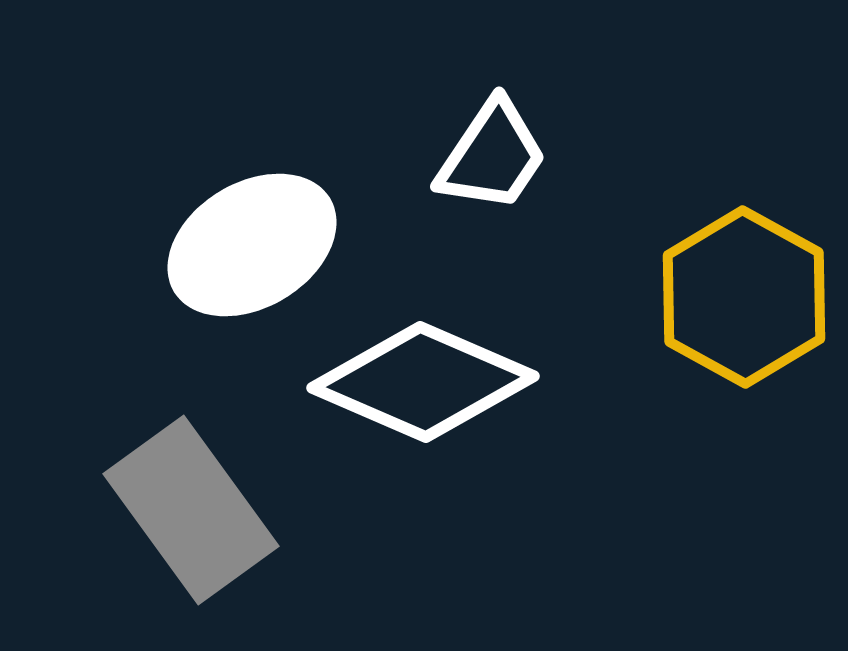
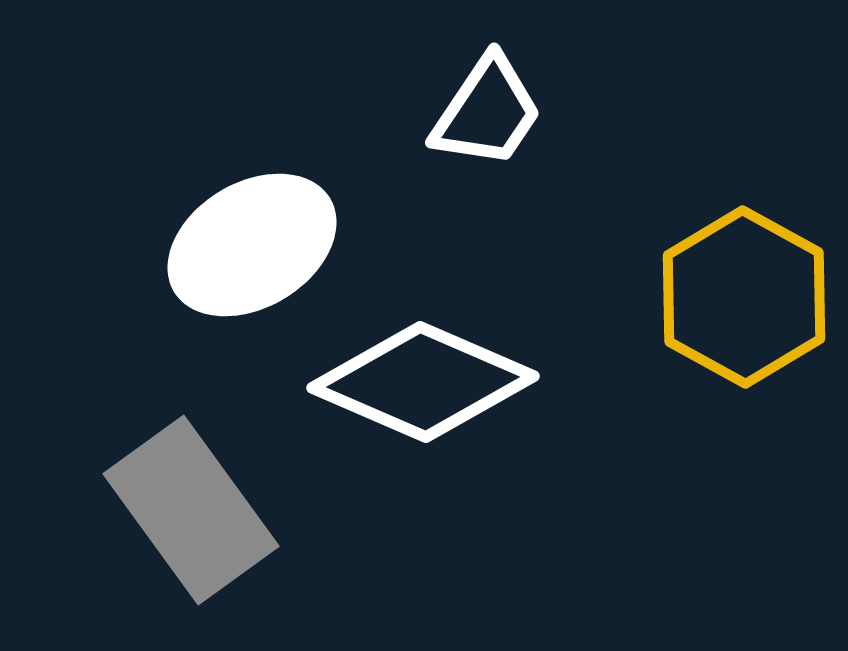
white trapezoid: moved 5 px left, 44 px up
